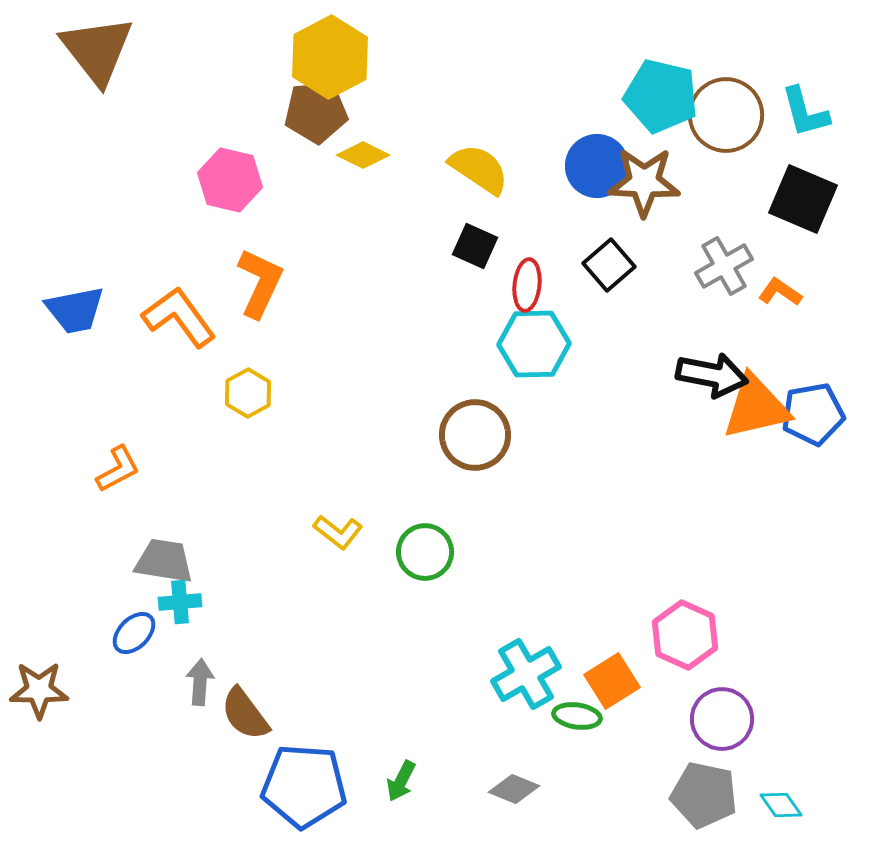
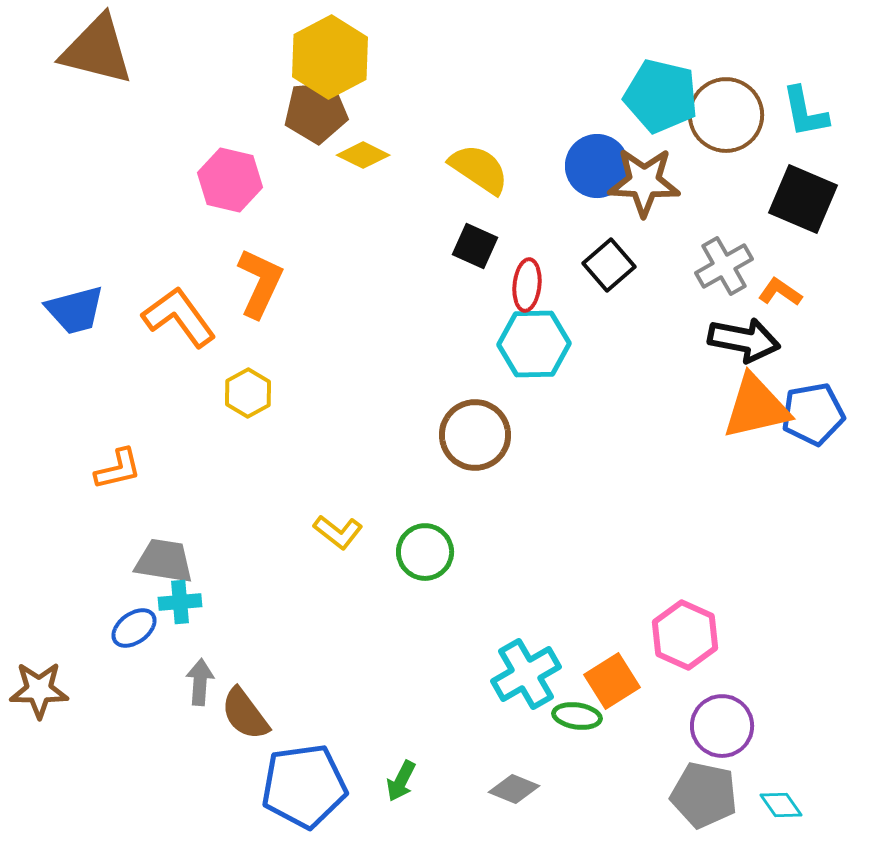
brown triangle at (97, 50): rotated 38 degrees counterclockwise
cyan L-shape at (805, 112): rotated 4 degrees clockwise
blue trapezoid at (75, 310): rotated 4 degrees counterclockwise
black arrow at (712, 375): moved 32 px right, 35 px up
orange L-shape at (118, 469): rotated 15 degrees clockwise
blue ellipse at (134, 633): moved 5 px up; rotated 9 degrees clockwise
purple circle at (722, 719): moved 7 px down
blue pentagon at (304, 786): rotated 12 degrees counterclockwise
